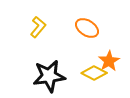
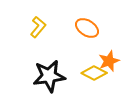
orange star: rotated 10 degrees clockwise
